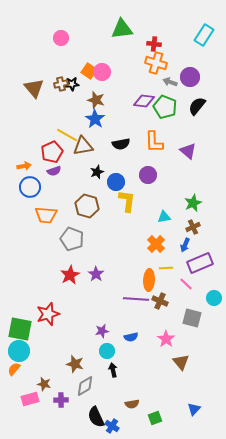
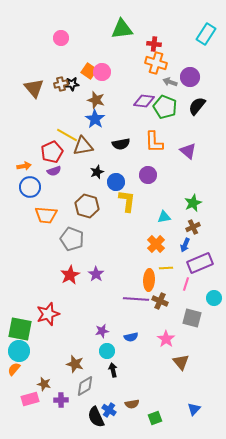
cyan rectangle at (204, 35): moved 2 px right, 1 px up
pink line at (186, 284): rotated 64 degrees clockwise
blue cross at (112, 426): moved 3 px left, 16 px up
